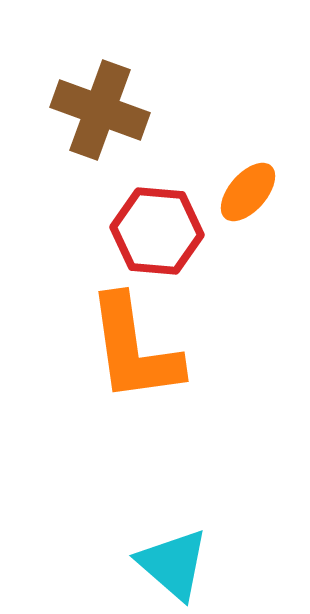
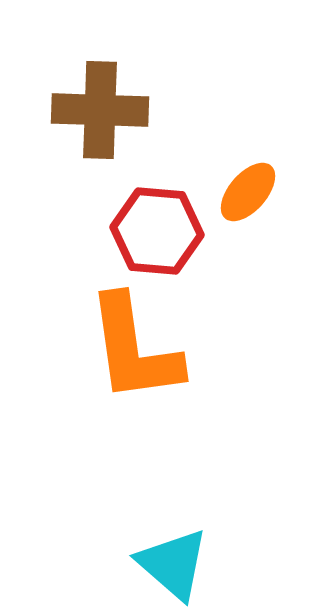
brown cross: rotated 18 degrees counterclockwise
